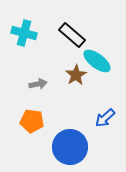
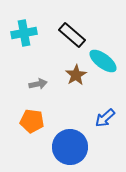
cyan cross: rotated 25 degrees counterclockwise
cyan ellipse: moved 6 px right
